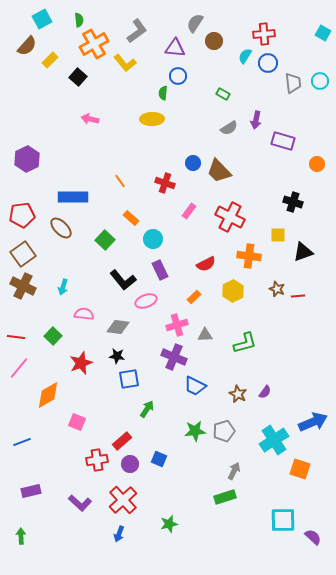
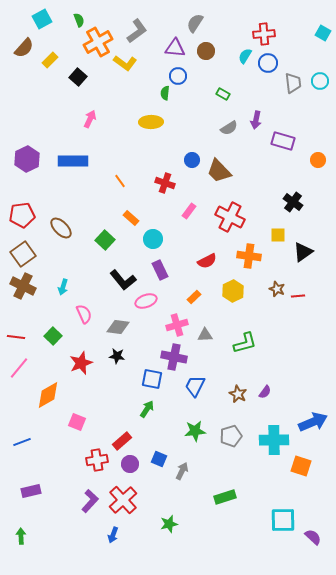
green semicircle at (79, 20): rotated 16 degrees counterclockwise
brown circle at (214, 41): moved 8 px left, 10 px down
orange cross at (94, 44): moved 4 px right, 2 px up
brown semicircle at (27, 46): moved 3 px left, 2 px down
yellow L-shape at (125, 63): rotated 15 degrees counterclockwise
green semicircle at (163, 93): moved 2 px right
pink arrow at (90, 119): rotated 102 degrees clockwise
yellow ellipse at (152, 119): moved 1 px left, 3 px down
blue circle at (193, 163): moved 1 px left, 3 px up
orange circle at (317, 164): moved 1 px right, 4 px up
blue rectangle at (73, 197): moved 36 px up
black cross at (293, 202): rotated 18 degrees clockwise
black triangle at (303, 252): rotated 15 degrees counterclockwise
red semicircle at (206, 264): moved 1 px right, 3 px up
pink semicircle at (84, 314): rotated 60 degrees clockwise
purple cross at (174, 357): rotated 10 degrees counterclockwise
blue square at (129, 379): moved 23 px right; rotated 20 degrees clockwise
blue trapezoid at (195, 386): rotated 90 degrees clockwise
gray pentagon at (224, 431): moved 7 px right, 5 px down
cyan cross at (274, 440): rotated 32 degrees clockwise
orange square at (300, 469): moved 1 px right, 3 px up
gray arrow at (234, 471): moved 52 px left
purple L-shape at (80, 503): moved 10 px right, 2 px up; rotated 90 degrees counterclockwise
blue arrow at (119, 534): moved 6 px left, 1 px down
